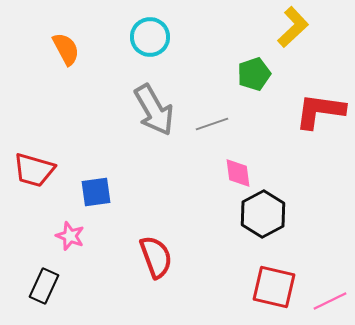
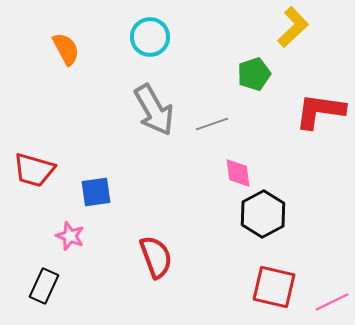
pink line: moved 2 px right, 1 px down
